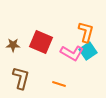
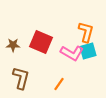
cyan square: rotated 18 degrees clockwise
orange line: rotated 72 degrees counterclockwise
